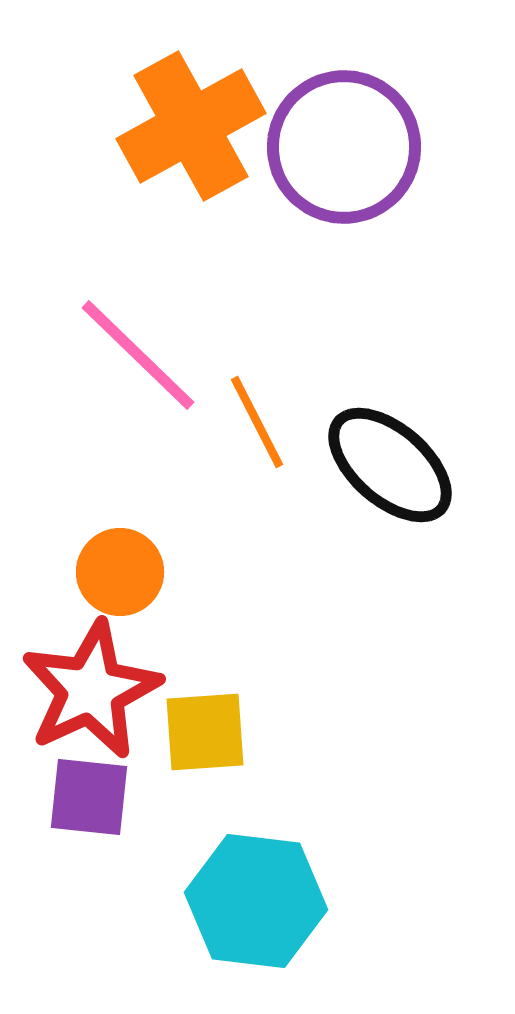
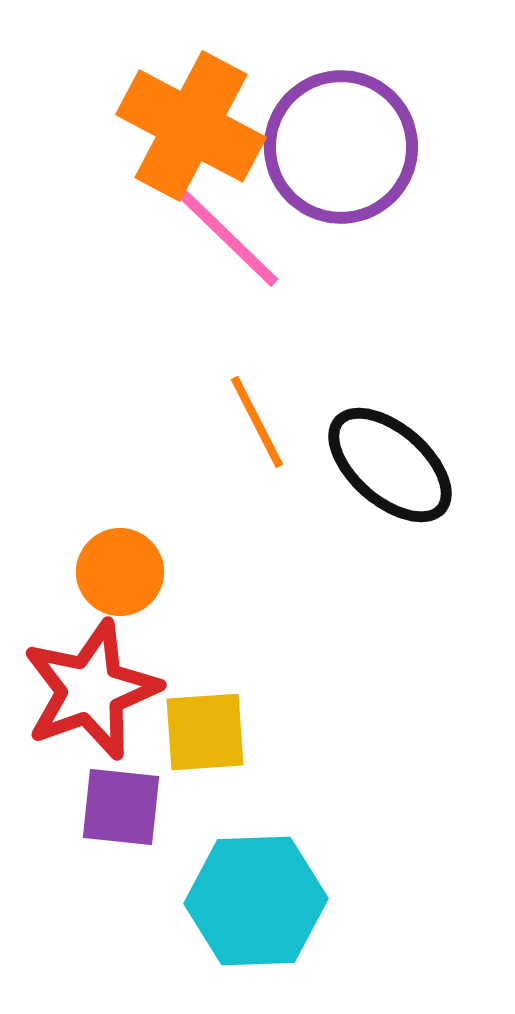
orange cross: rotated 33 degrees counterclockwise
purple circle: moved 3 px left
pink line: moved 84 px right, 123 px up
red star: rotated 5 degrees clockwise
purple square: moved 32 px right, 10 px down
cyan hexagon: rotated 9 degrees counterclockwise
